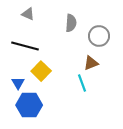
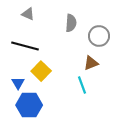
cyan line: moved 2 px down
